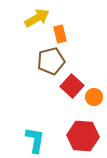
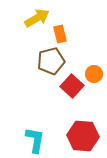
orange circle: moved 23 px up
